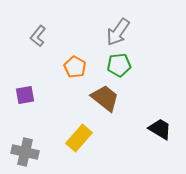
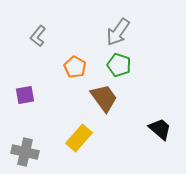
green pentagon: rotated 25 degrees clockwise
brown trapezoid: moved 1 px left; rotated 16 degrees clockwise
black trapezoid: rotated 10 degrees clockwise
